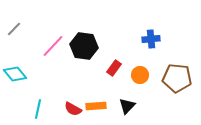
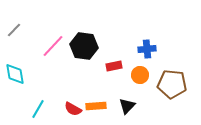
gray line: moved 1 px down
blue cross: moved 4 px left, 10 px down
red rectangle: moved 2 px up; rotated 42 degrees clockwise
cyan diamond: rotated 30 degrees clockwise
brown pentagon: moved 5 px left, 6 px down
cyan line: rotated 18 degrees clockwise
